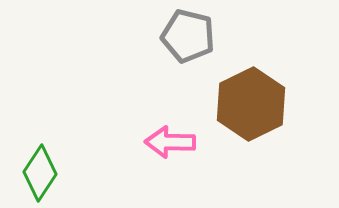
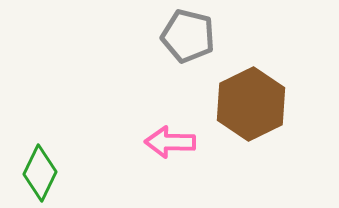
green diamond: rotated 8 degrees counterclockwise
